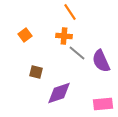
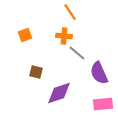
orange square: rotated 16 degrees clockwise
purple semicircle: moved 2 px left, 12 px down
